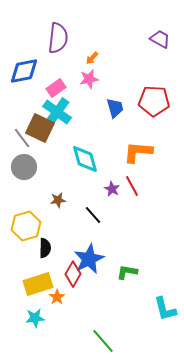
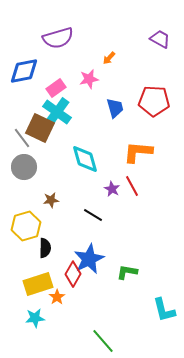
purple semicircle: rotated 68 degrees clockwise
orange arrow: moved 17 px right
brown star: moved 7 px left
black line: rotated 18 degrees counterclockwise
cyan L-shape: moved 1 px left, 1 px down
